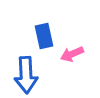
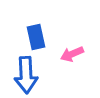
blue rectangle: moved 8 px left, 1 px down
